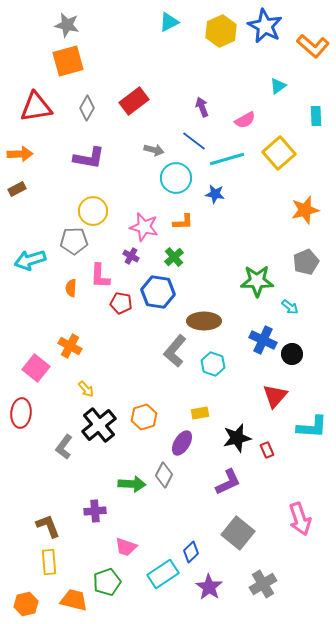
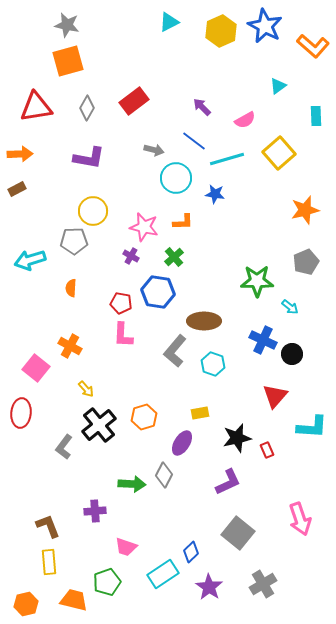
purple arrow at (202, 107): rotated 24 degrees counterclockwise
pink L-shape at (100, 276): moved 23 px right, 59 px down
